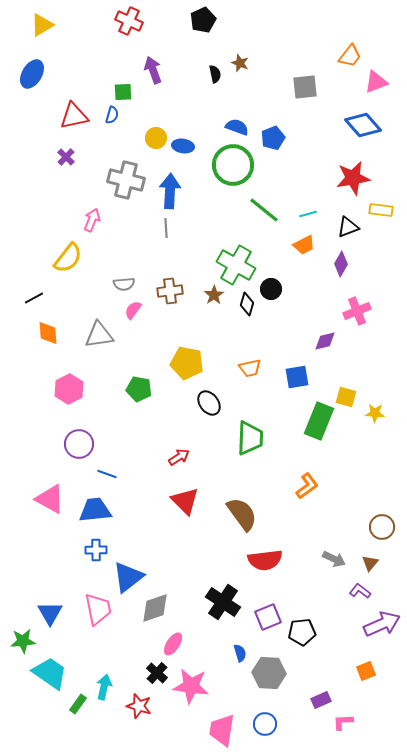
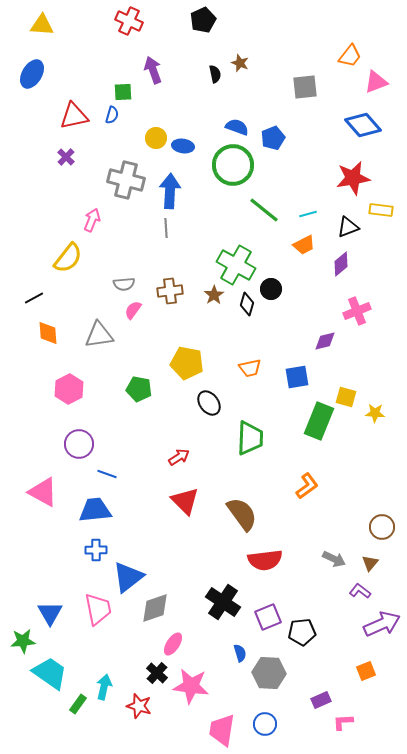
yellow triangle at (42, 25): rotated 35 degrees clockwise
purple diamond at (341, 264): rotated 20 degrees clockwise
pink triangle at (50, 499): moved 7 px left, 7 px up
